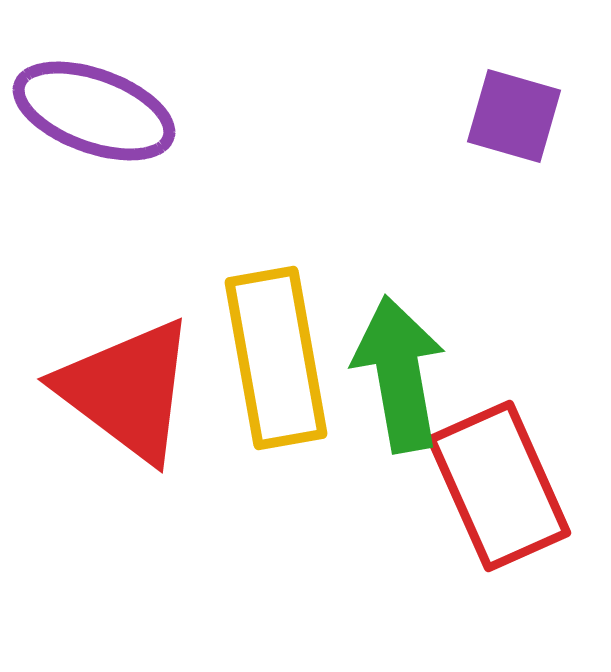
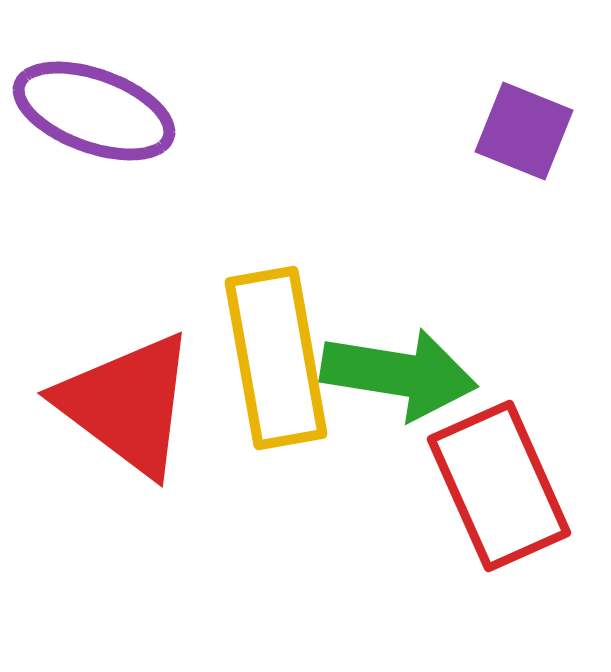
purple square: moved 10 px right, 15 px down; rotated 6 degrees clockwise
green arrow: rotated 109 degrees clockwise
red triangle: moved 14 px down
